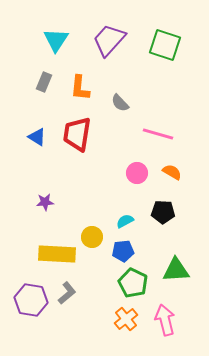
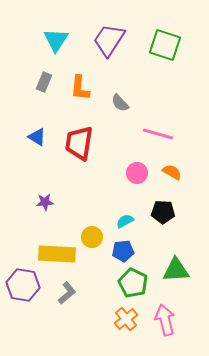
purple trapezoid: rotated 9 degrees counterclockwise
red trapezoid: moved 2 px right, 9 px down
purple hexagon: moved 8 px left, 15 px up
